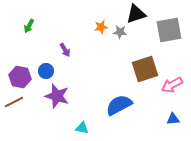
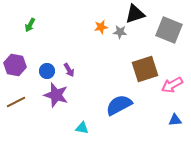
black triangle: moved 1 px left
green arrow: moved 1 px right, 1 px up
gray square: rotated 32 degrees clockwise
purple arrow: moved 4 px right, 20 px down
blue circle: moved 1 px right
purple hexagon: moved 5 px left, 12 px up
purple star: moved 1 px left, 1 px up
brown line: moved 2 px right
blue triangle: moved 2 px right, 1 px down
